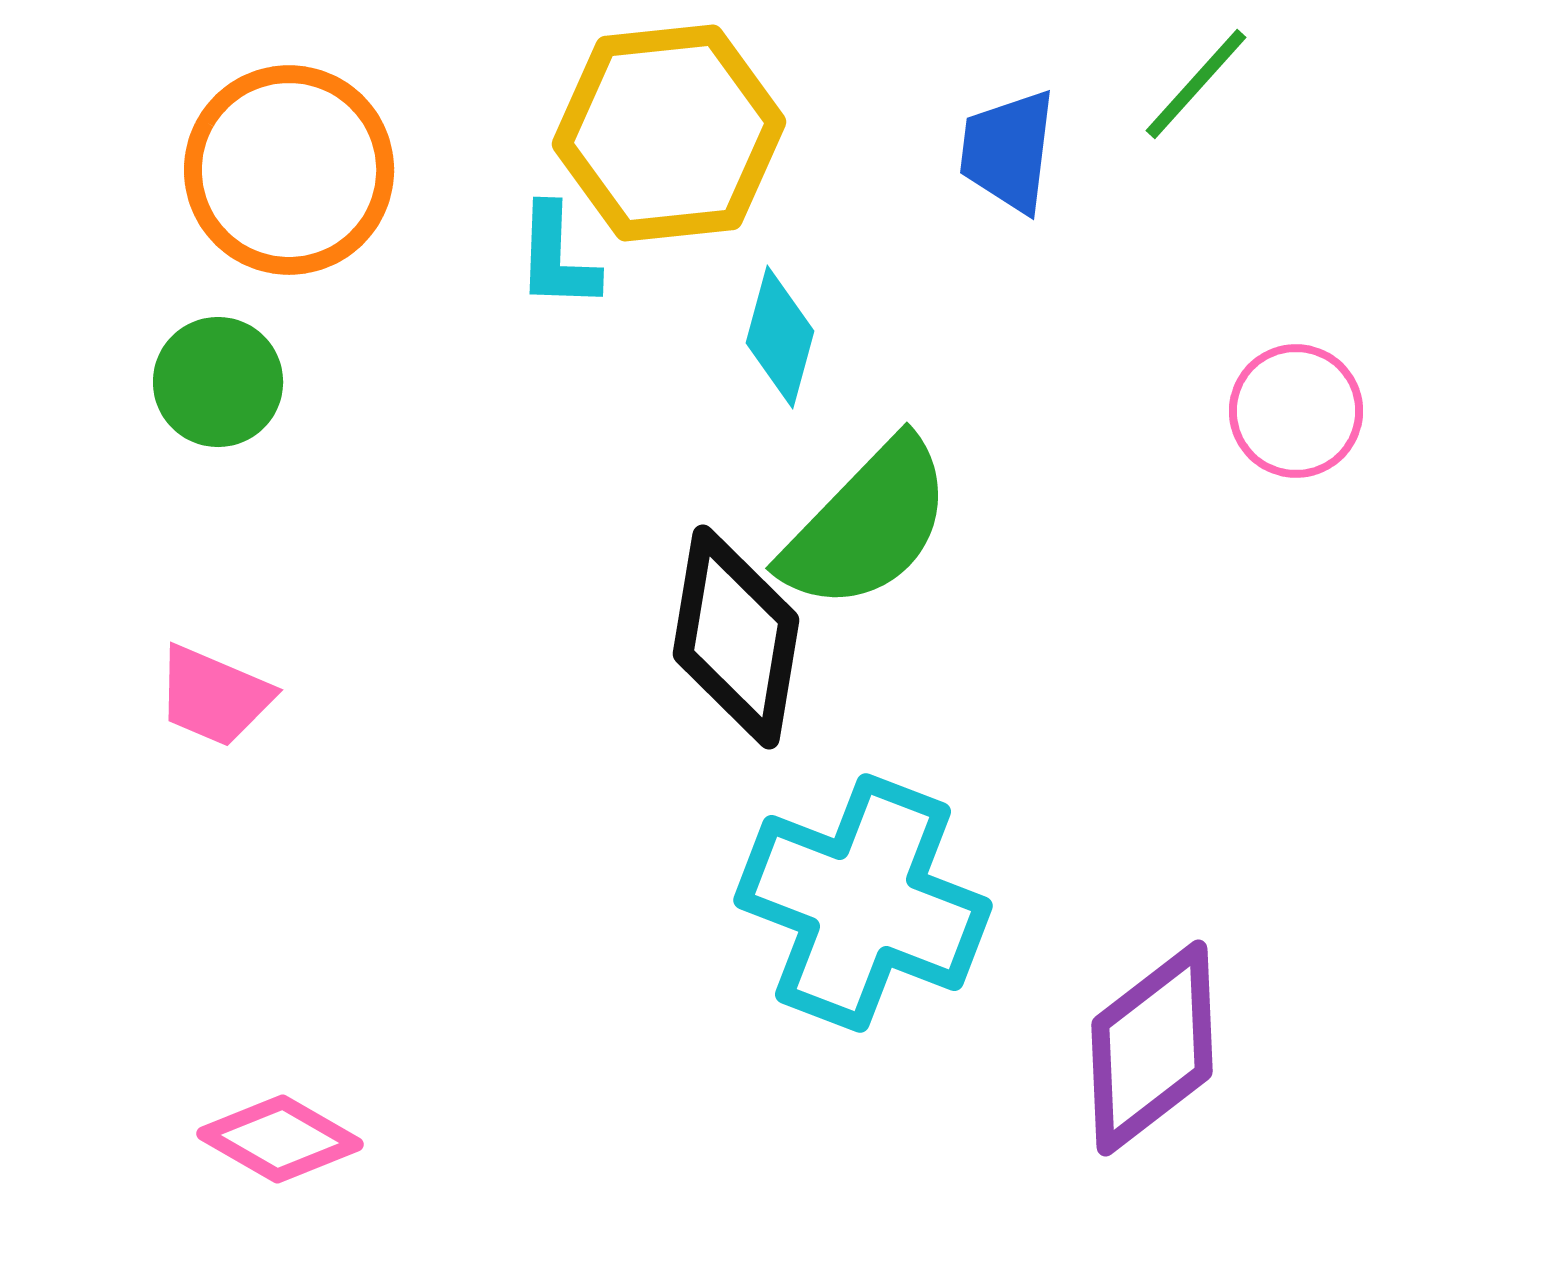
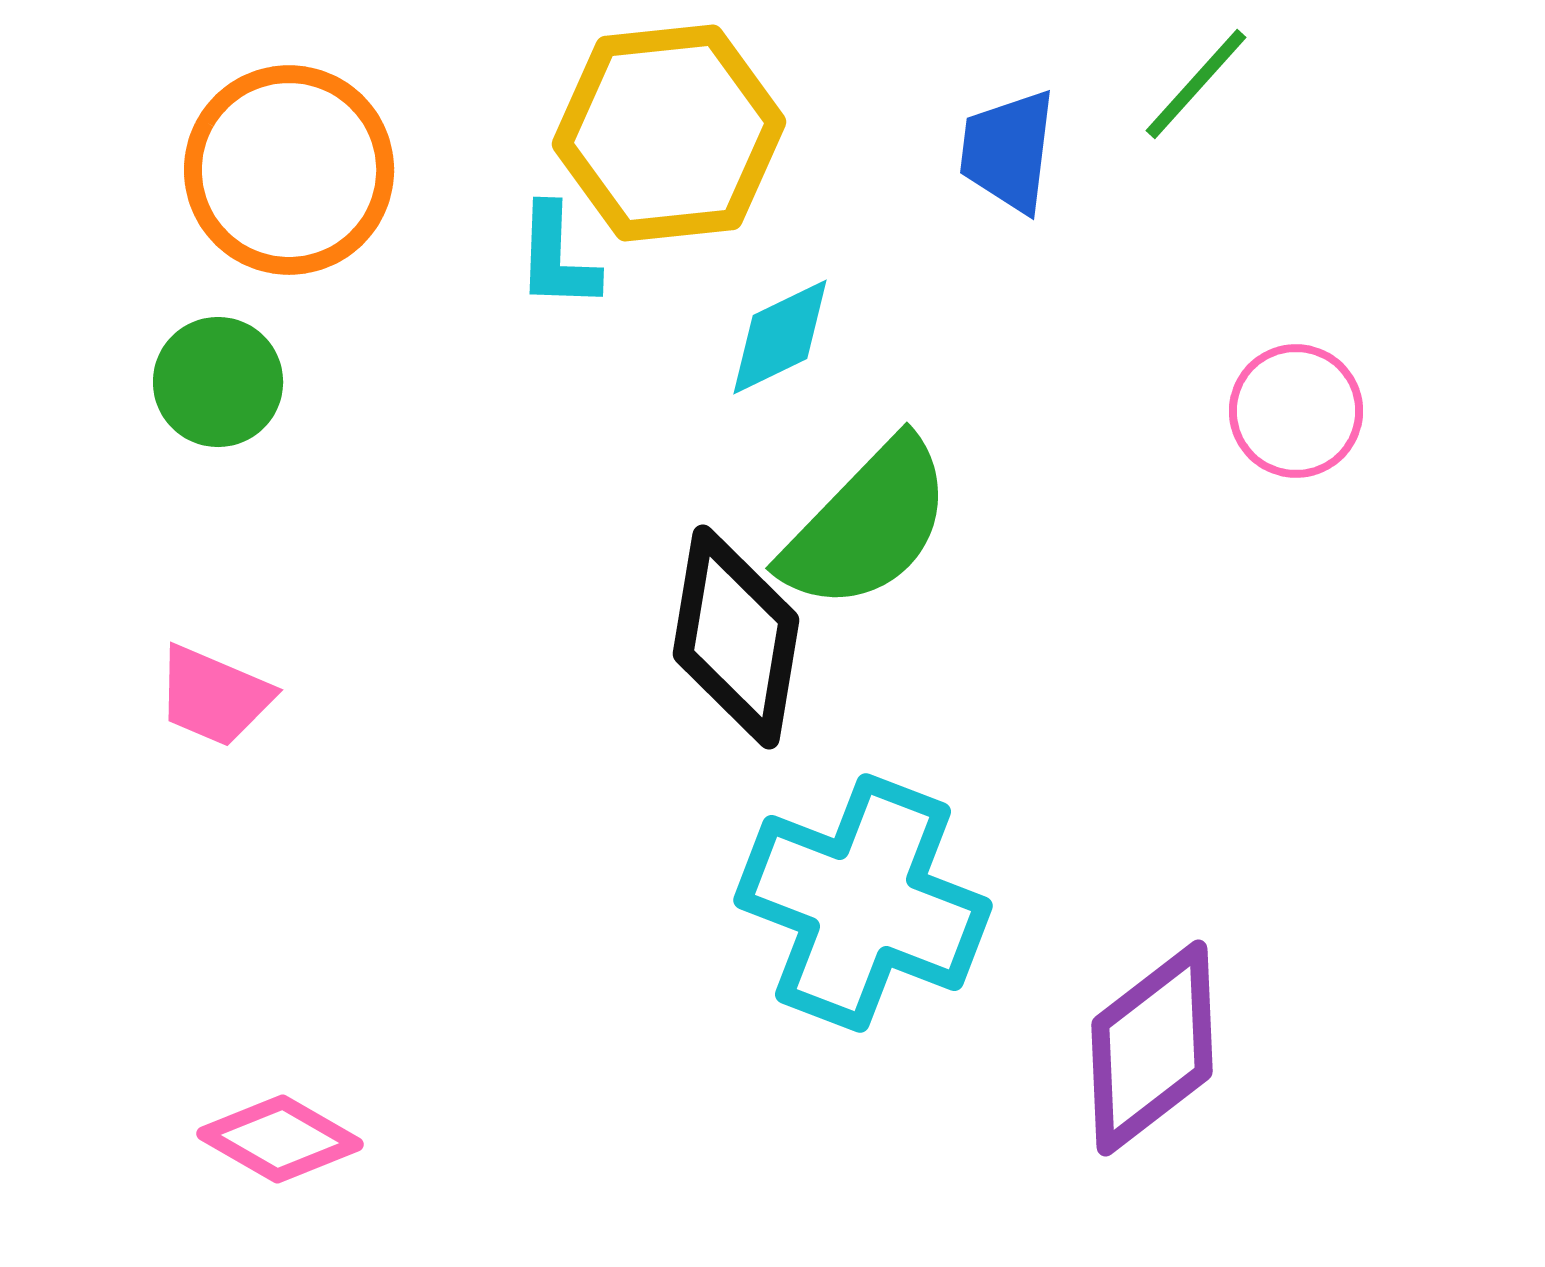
cyan diamond: rotated 49 degrees clockwise
